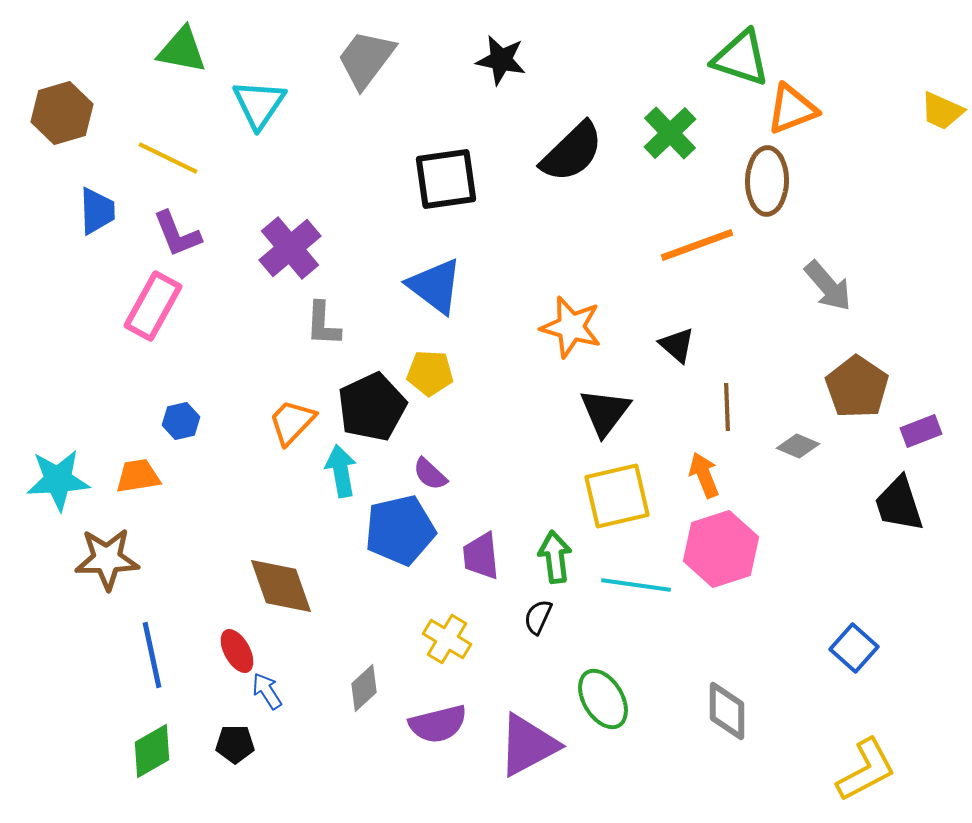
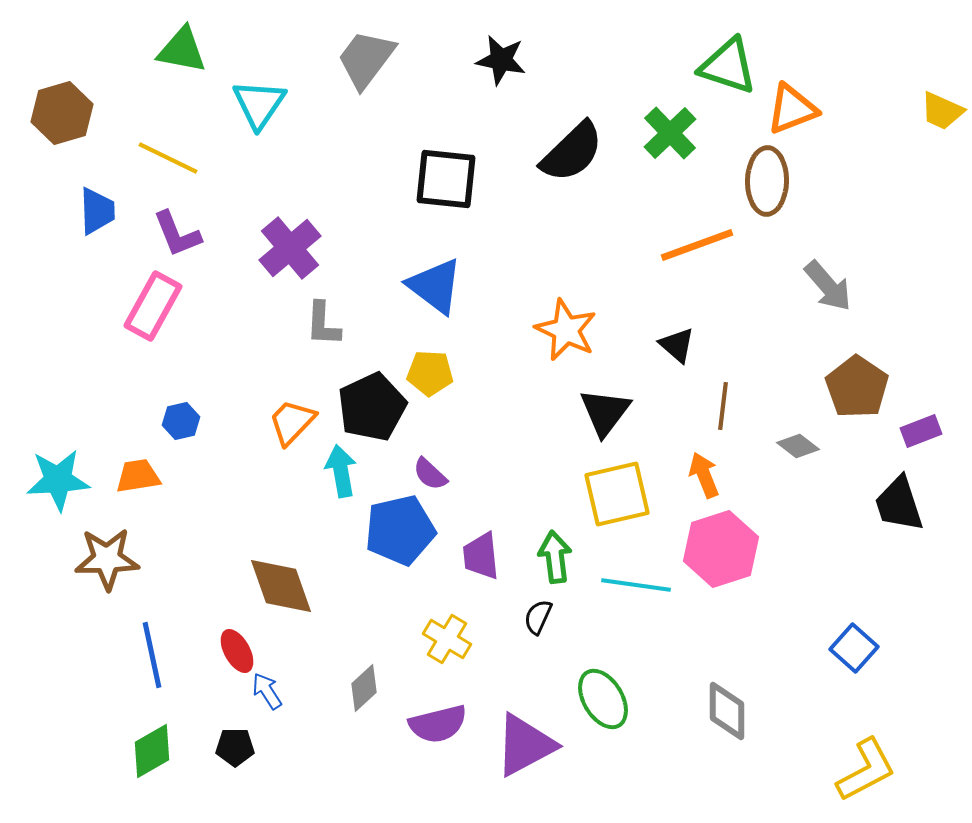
green triangle at (741, 58): moved 13 px left, 8 px down
black square at (446, 179): rotated 14 degrees clockwise
orange star at (571, 327): moved 5 px left, 3 px down; rotated 10 degrees clockwise
brown line at (727, 407): moved 4 px left, 1 px up; rotated 9 degrees clockwise
gray diamond at (798, 446): rotated 15 degrees clockwise
yellow square at (617, 496): moved 2 px up
black pentagon at (235, 744): moved 3 px down
purple triangle at (528, 745): moved 3 px left
